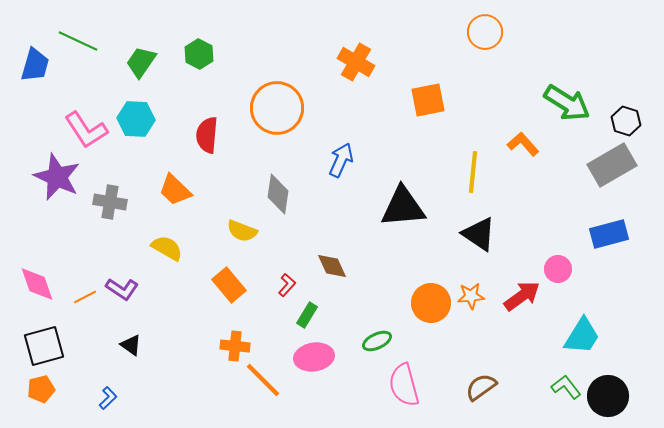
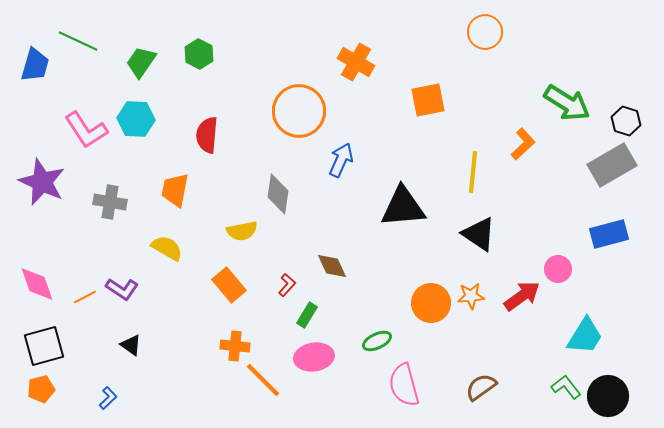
orange circle at (277, 108): moved 22 px right, 3 px down
orange L-shape at (523, 144): rotated 88 degrees clockwise
purple star at (57, 177): moved 15 px left, 5 px down
orange trapezoid at (175, 190): rotated 57 degrees clockwise
yellow semicircle at (242, 231): rotated 32 degrees counterclockwise
cyan trapezoid at (582, 336): moved 3 px right
